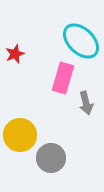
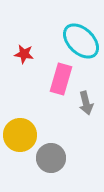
red star: moved 9 px right; rotated 30 degrees clockwise
pink rectangle: moved 2 px left, 1 px down
